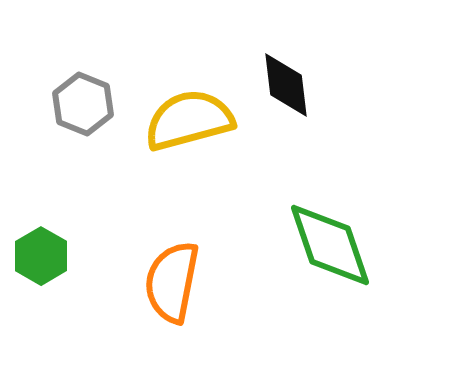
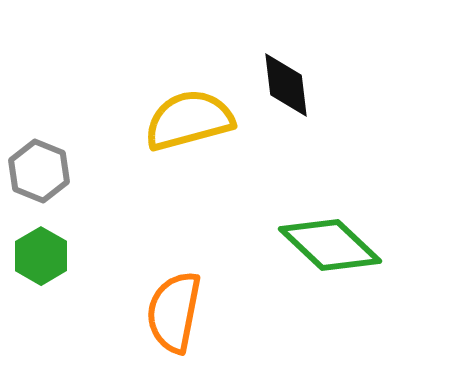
gray hexagon: moved 44 px left, 67 px down
green diamond: rotated 28 degrees counterclockwise
orange semicircle: moved 2 px right, 30 px down
